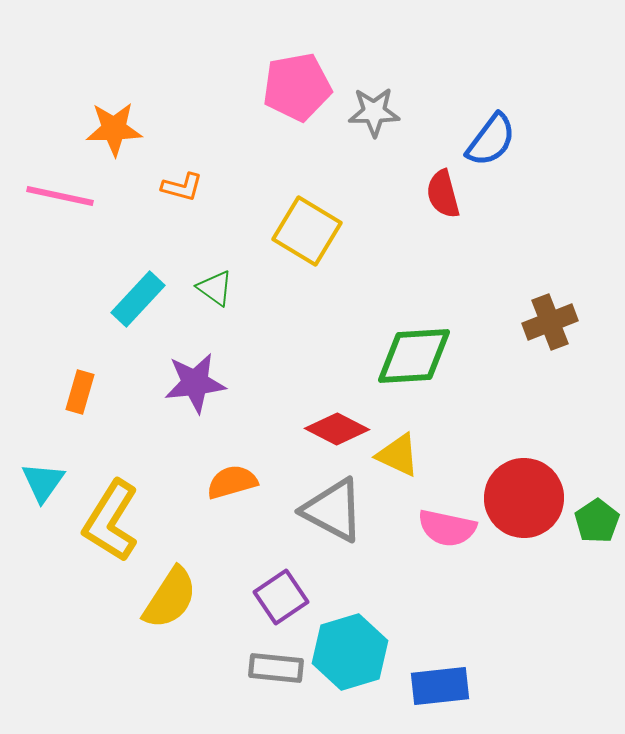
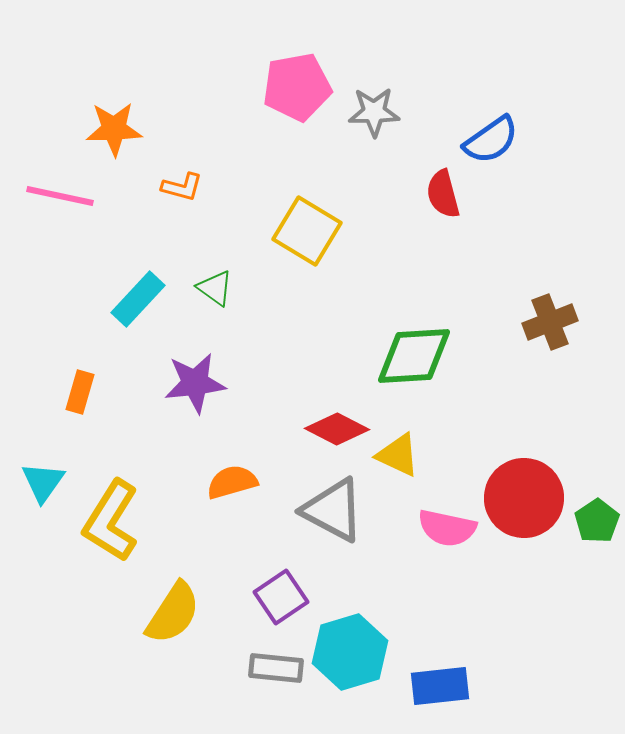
blue semicircle: rotated 18 degrees clockwise
yellow semicircle: moved 3 px right, 15 px down
